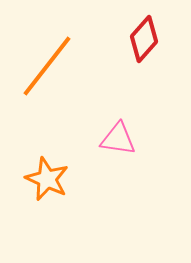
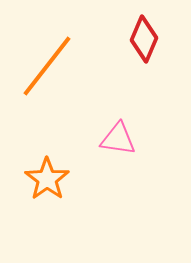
red diamond: rotated 18 degrees counterclockwise
orange star: rotated 12 degrees clockwise
